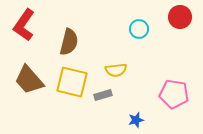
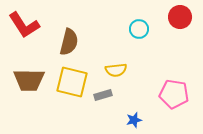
red L-shape: rotated 68 degrees counterclockwise
brown trapezoid: rotated 48 degrees counterclockwise
blue star: moved 2 px left
